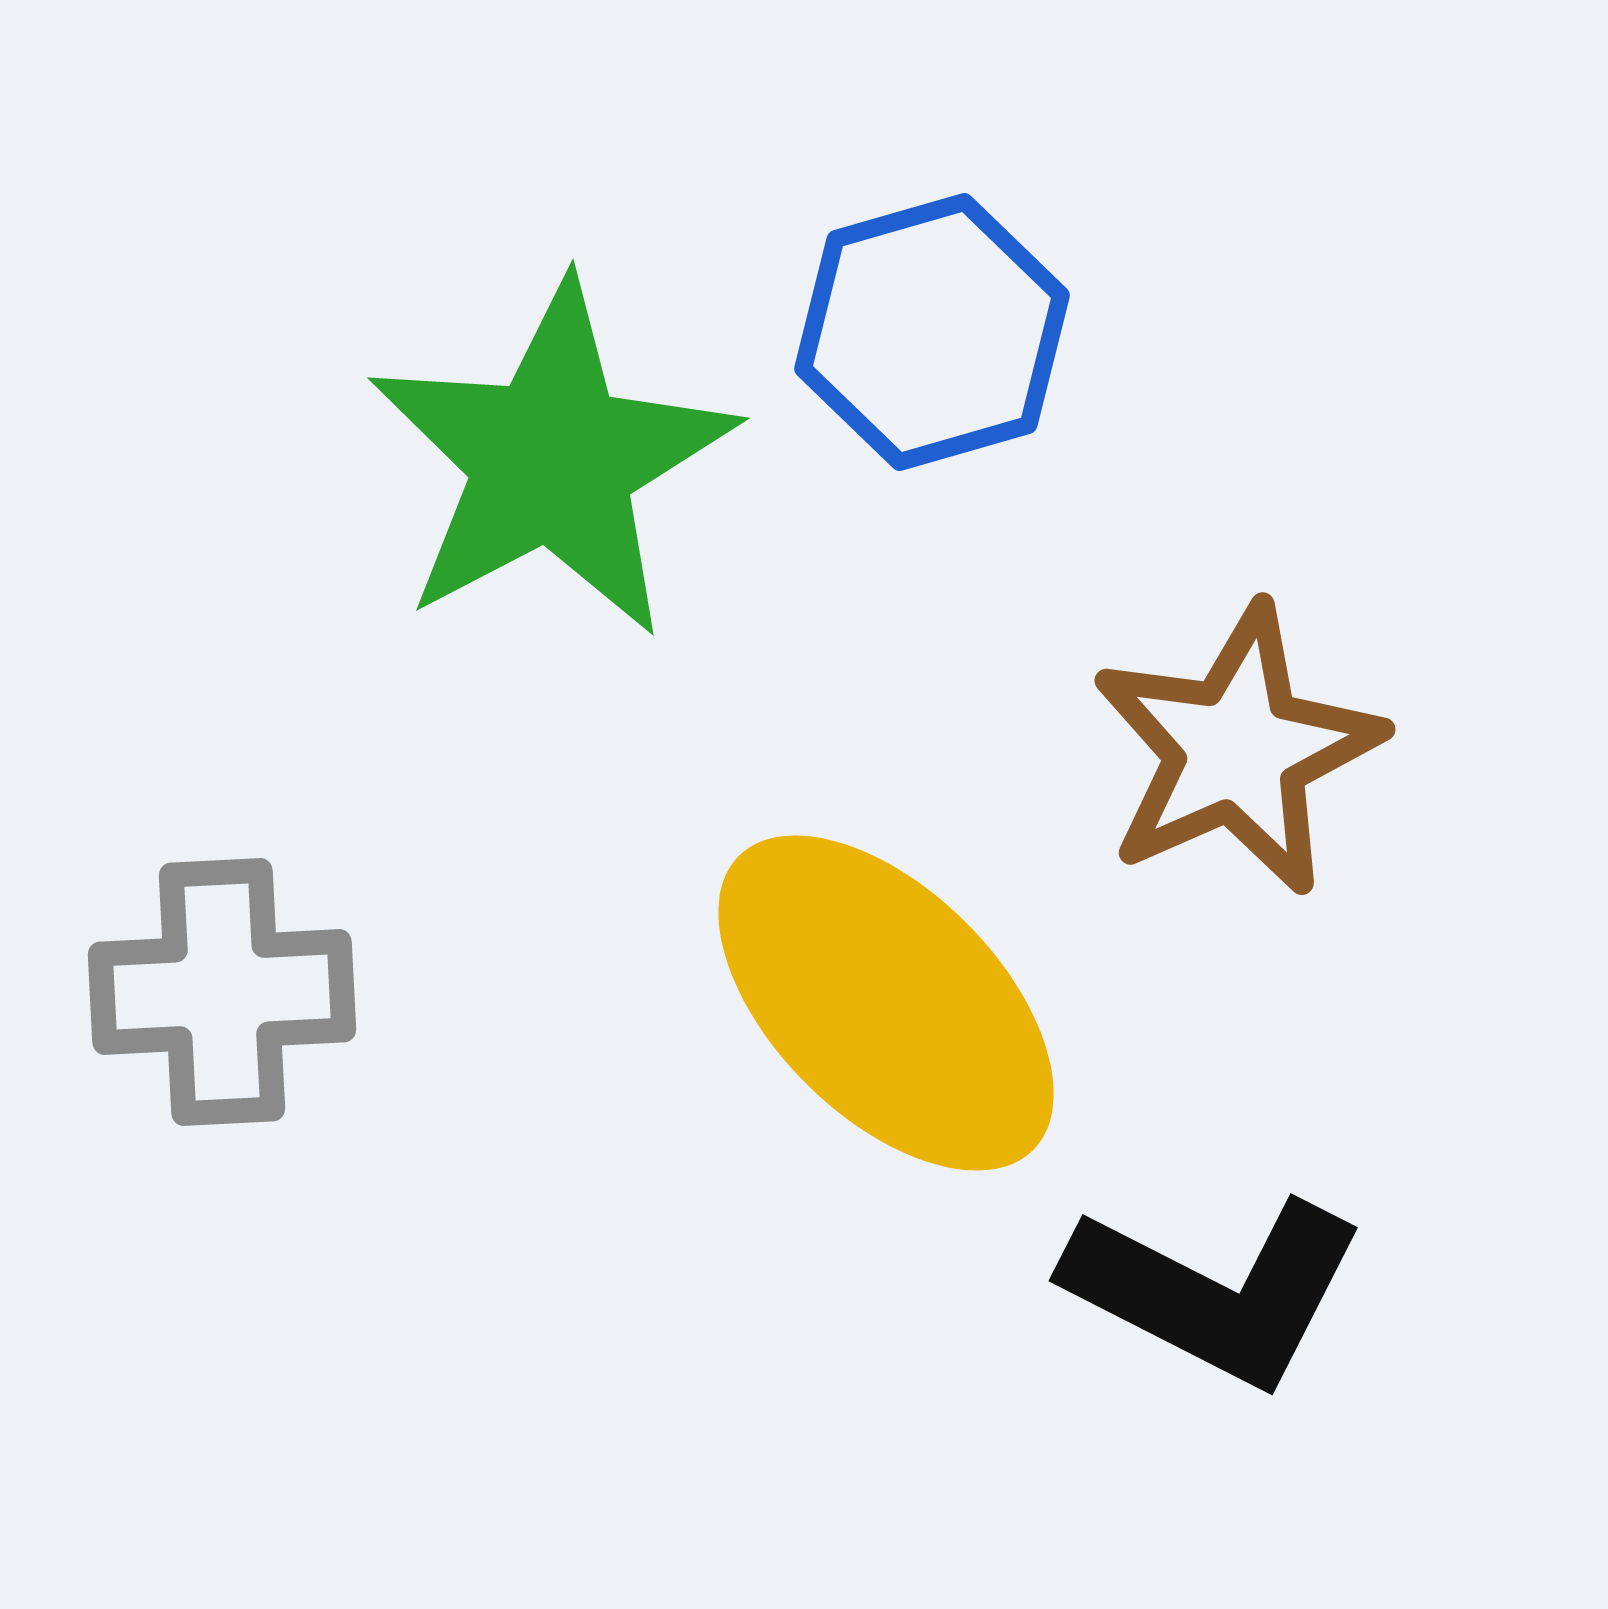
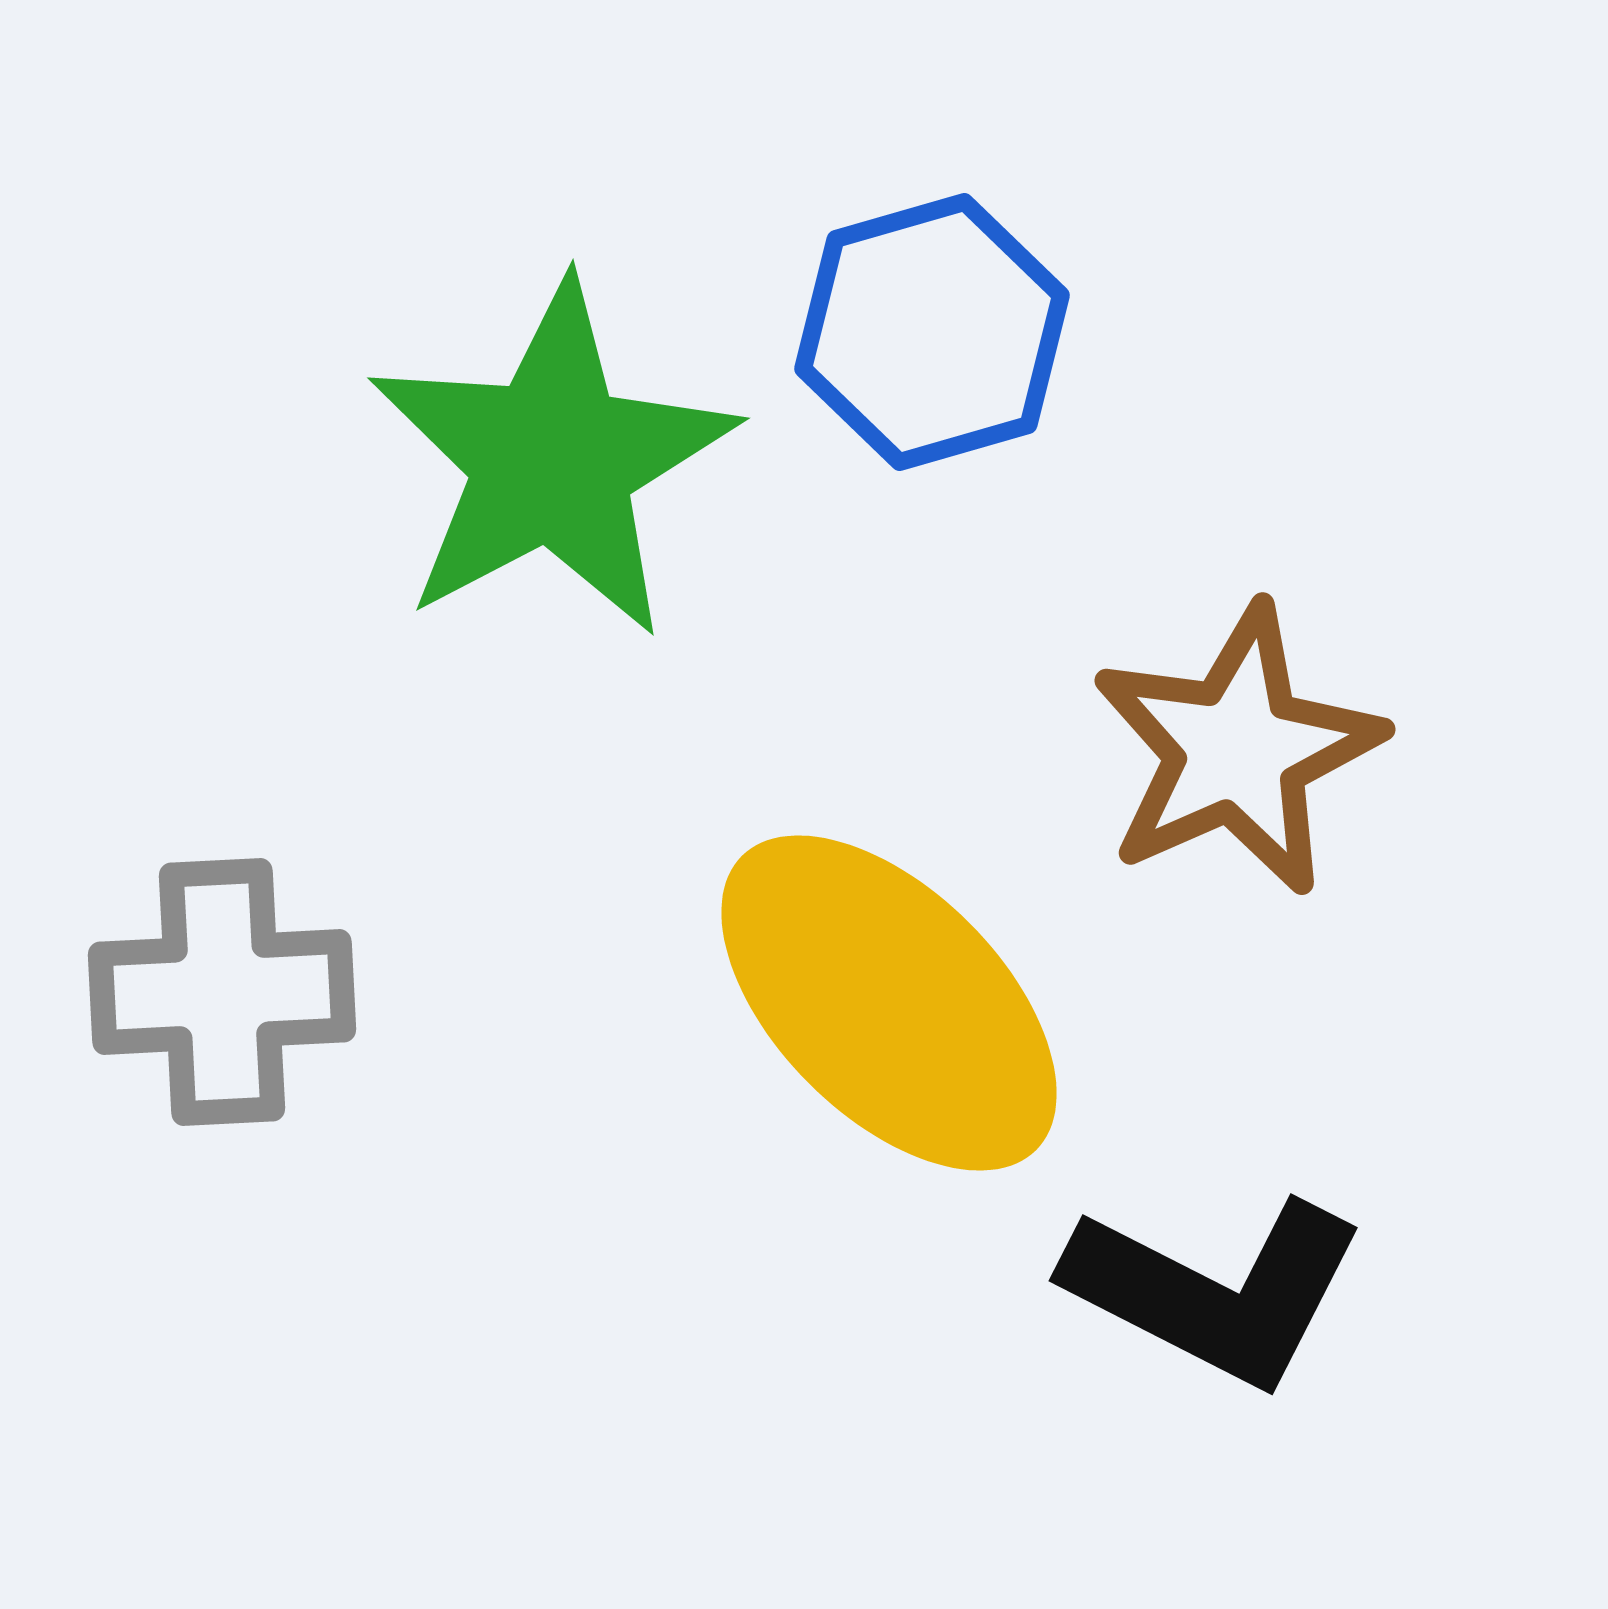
yellow ellipse: moved 3 px right
